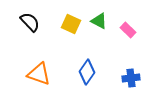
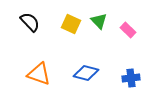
green triangle: rotated 18 degrees clockwise
blue diamond: moved 1 px left, 1 px down; rotated 70 degrees clockwise
